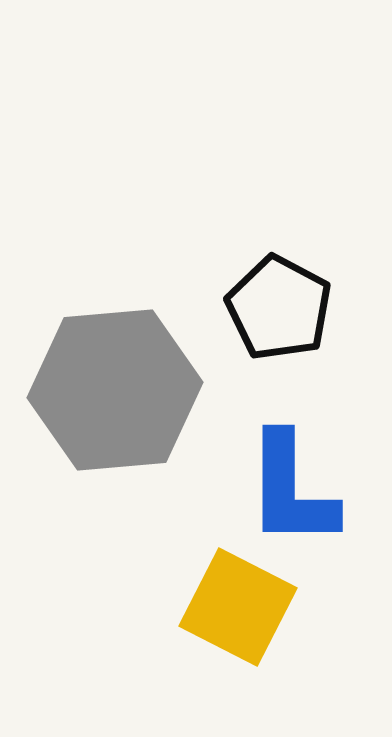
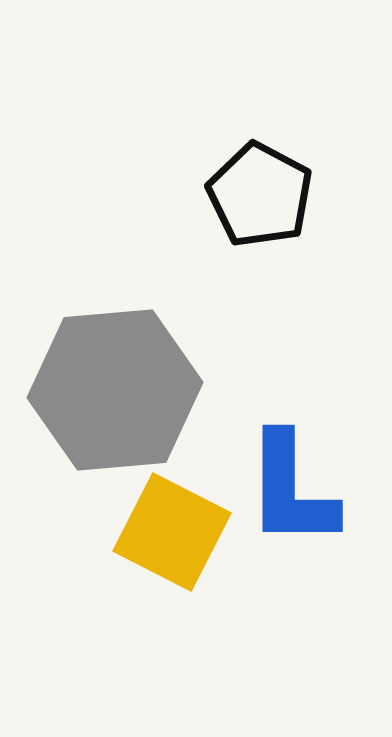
black pentagon: moved 19 px left, 113 px up
yellow square: moved 66 px left, 75 px up
